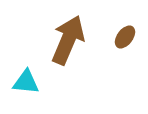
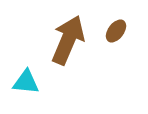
brown ellipse: moved 9 px left, 6 px up
